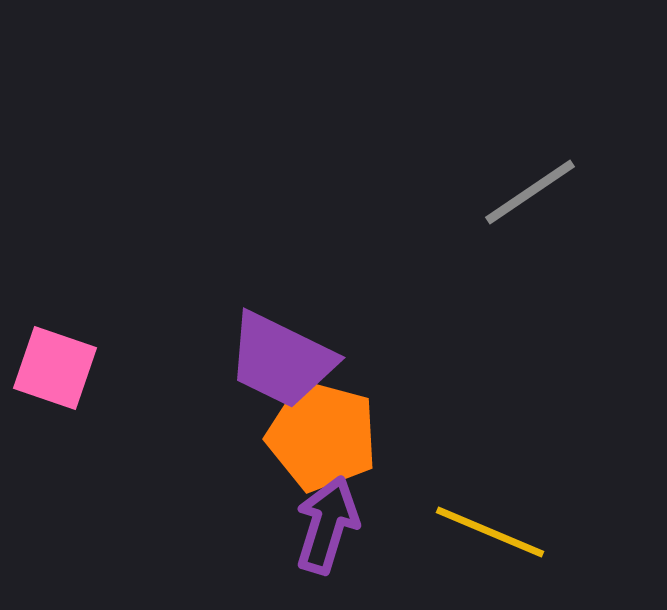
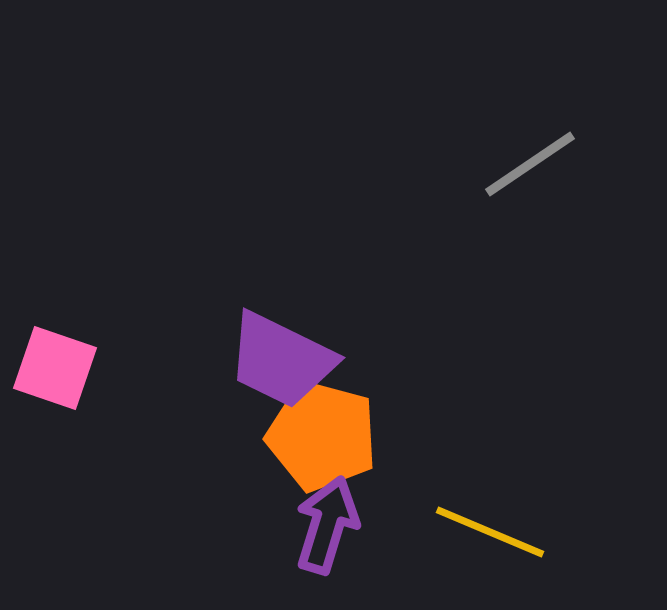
gray line: moved 28 px up
